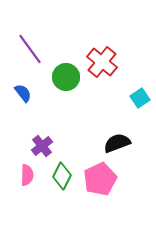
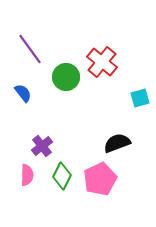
cyan square: rotated 18 degrees clockwise
